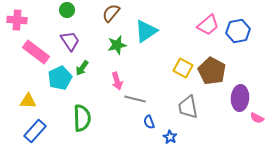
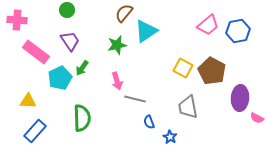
brown semicircle: moved 13 px right
